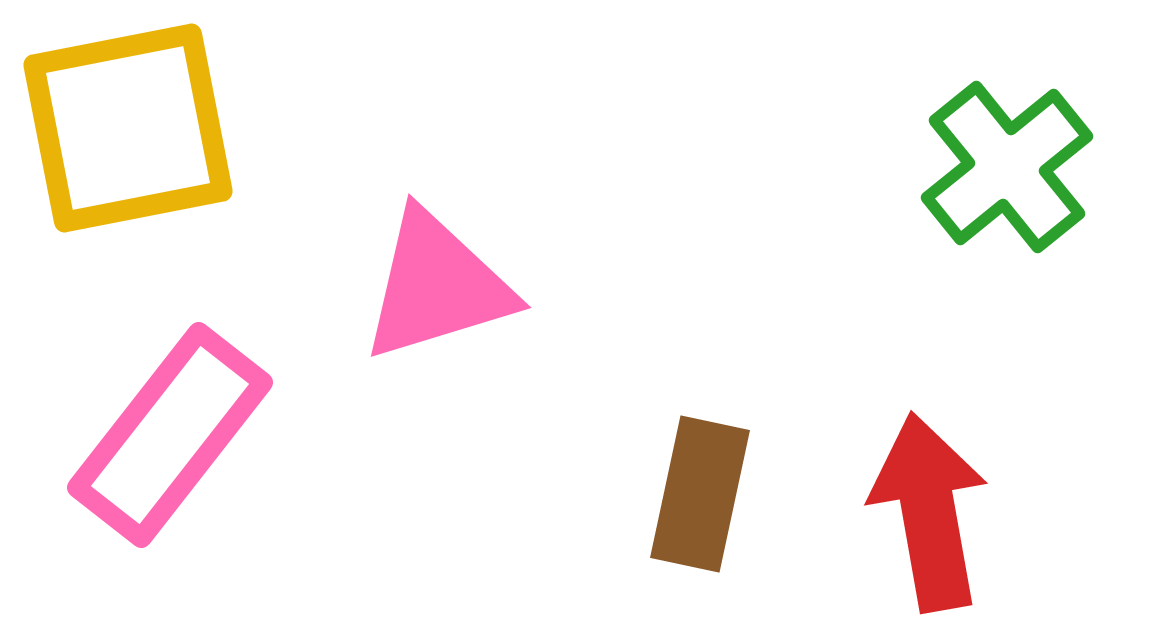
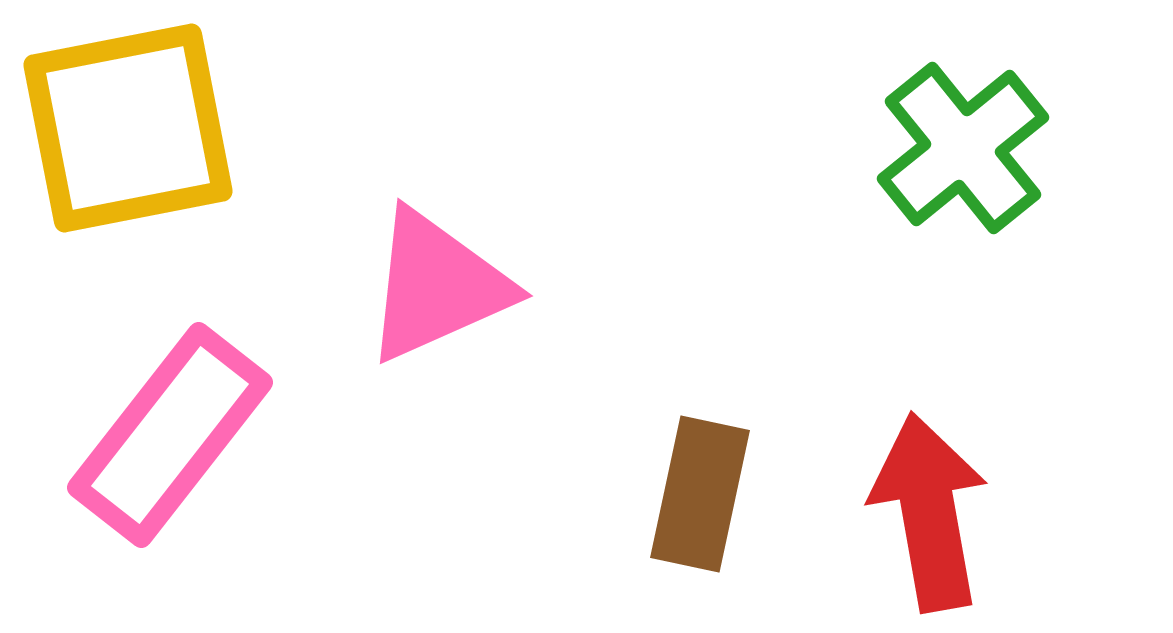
green cross: moved 44 px left, 19 px up
pink triangle: rotated 7 degrees counterclockwise
